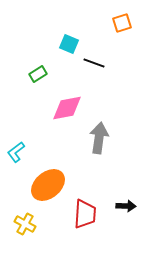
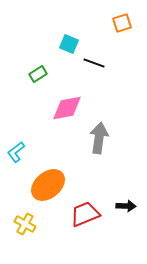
red trapezoid: rotated 116 degrees counterclockwise
